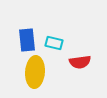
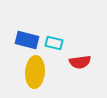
blue rectangle: rotated 70 degrees counterclockwise
